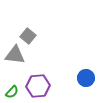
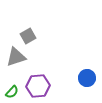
gray square: rotated 21 degrees clockwise
gray triangle: moved 1 px right, 2 px down; rotated 25 degrees counterclockwise
blue circle: moved 1 px right
